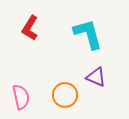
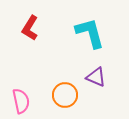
cyan L-shape: moved 2 px right, 1 px up
pink semicircle: moved 4 px down
